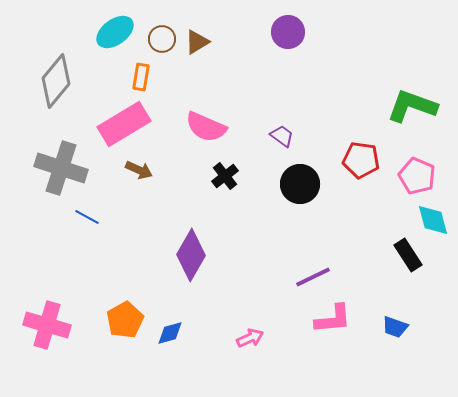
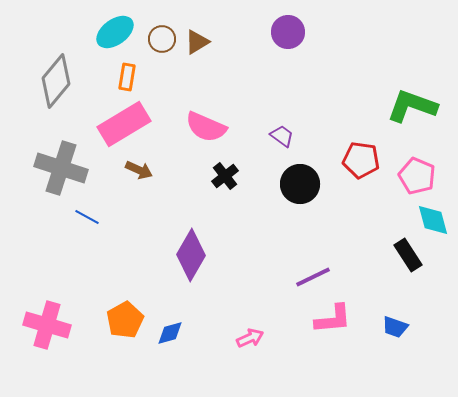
orange rectangle: moved 14 px left
